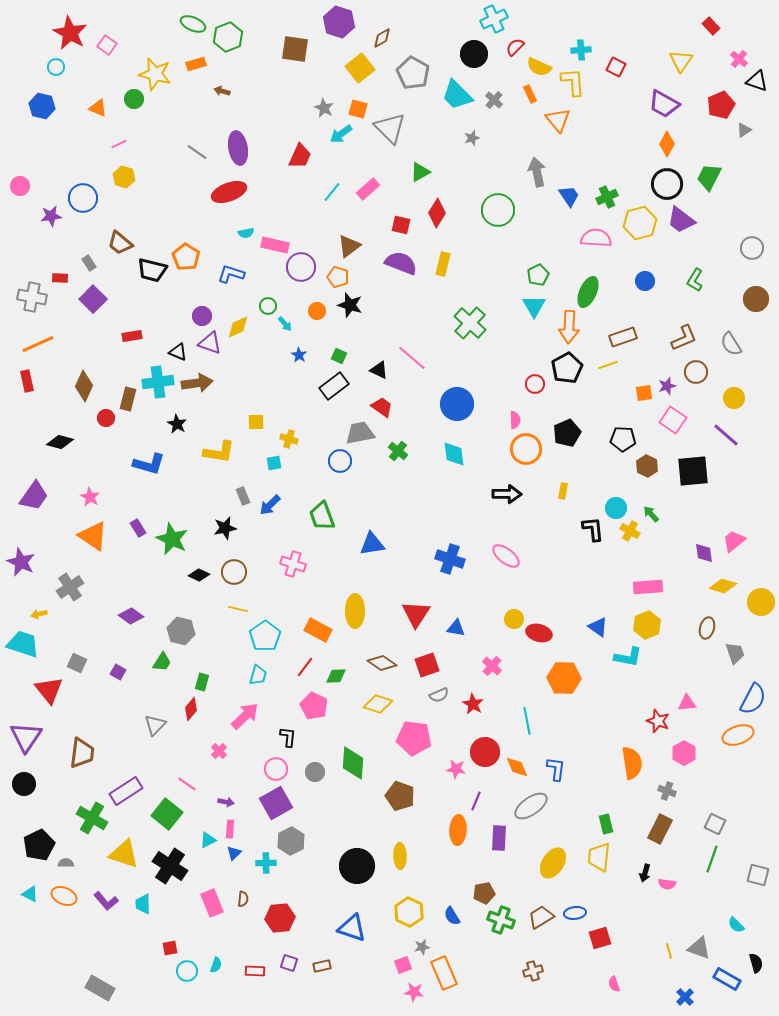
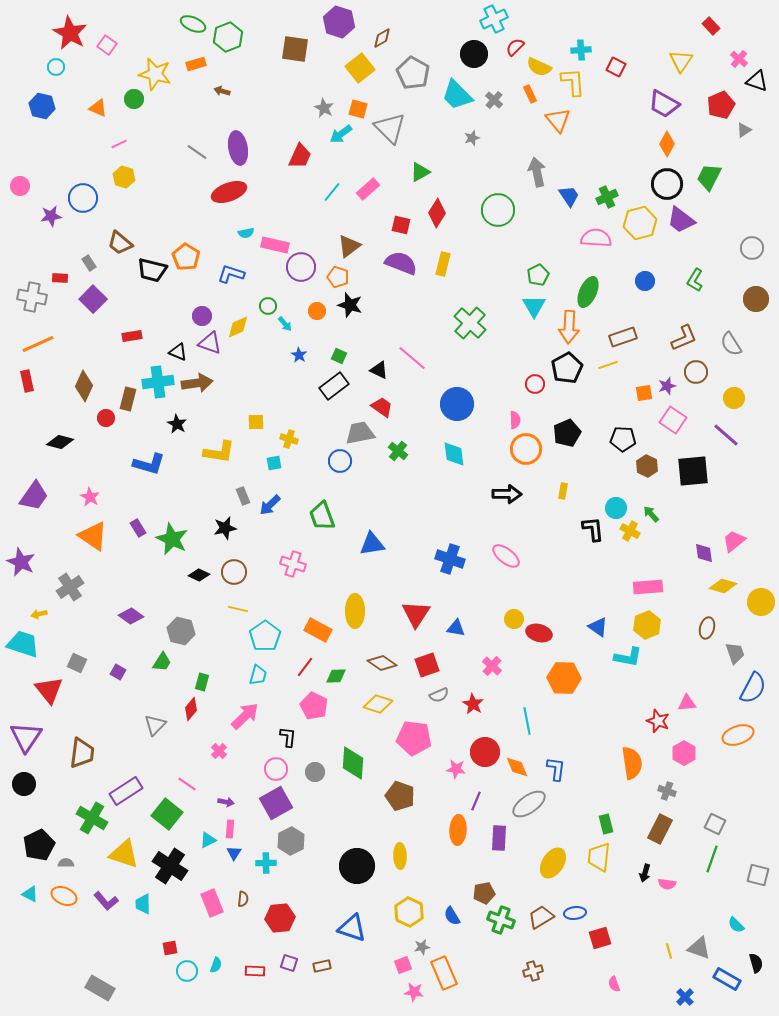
blue semicircle at (753, 699): moved 11 px up
gray ellipse at (531, 806): moved 2 px left, 2 px up
blue triangle at (234, 853): rotated 14 degrees counterclockwise
